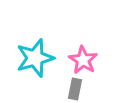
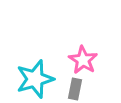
cyan star: moved 21 px down
